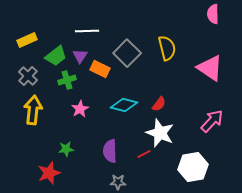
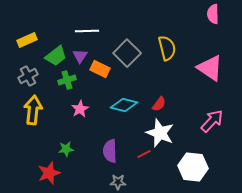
gray cross: rotated 18 degrees clockwise
white hexagon: rotated 16 degrees clockwise
